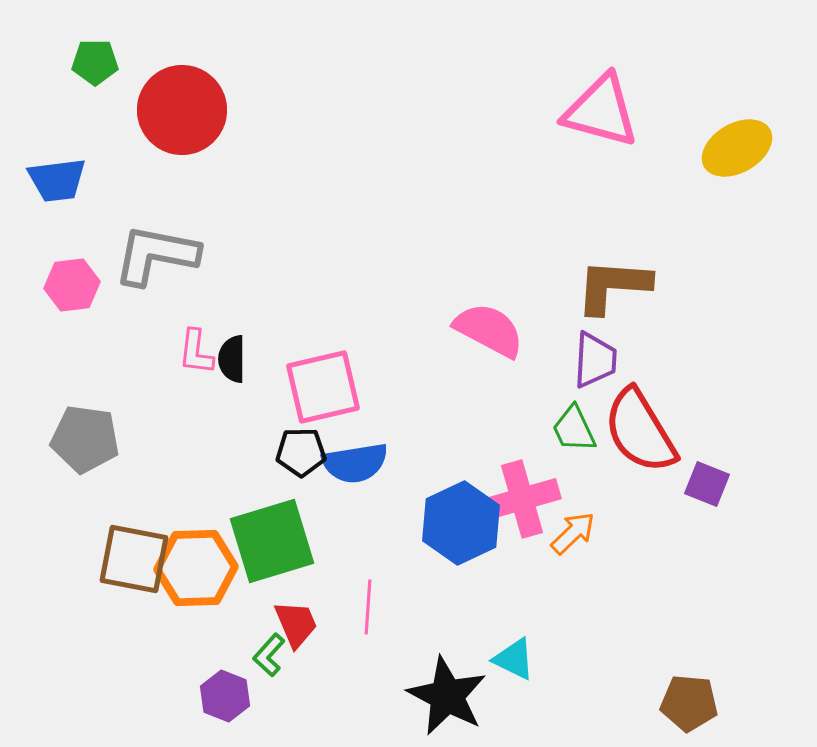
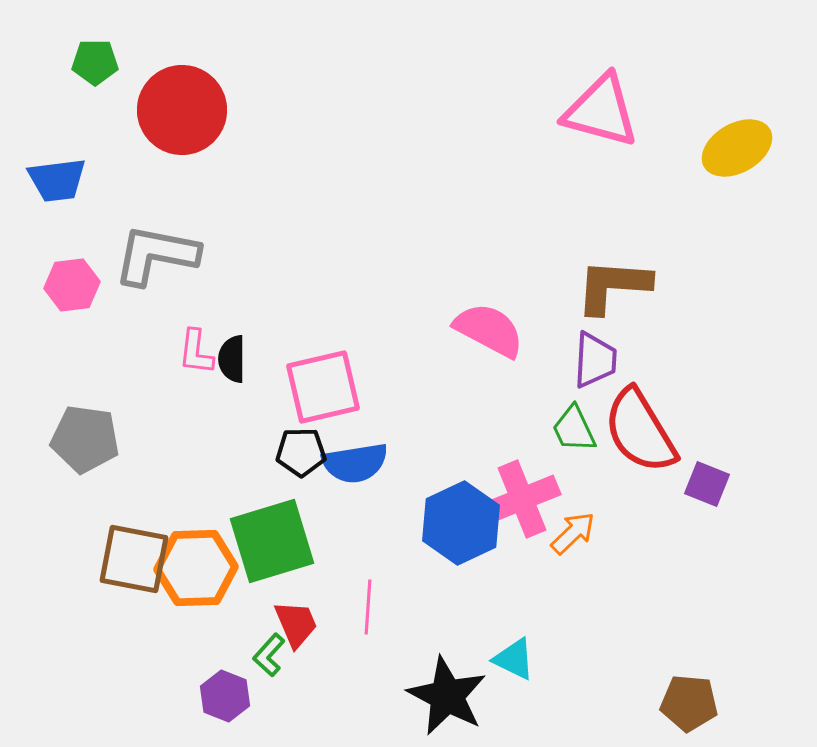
pink cross: rotated 6 degrees counterclockwise
